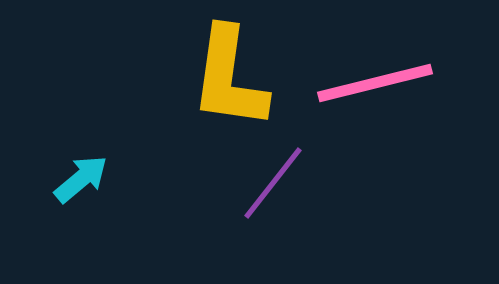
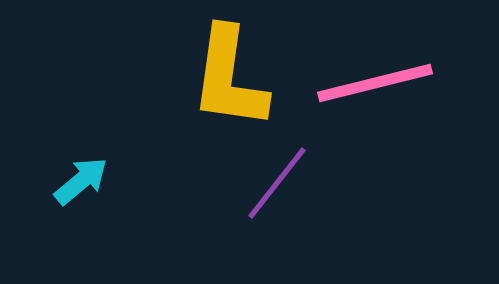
cyan arrow: moved 2 px down
purple line: moved 4 px right
